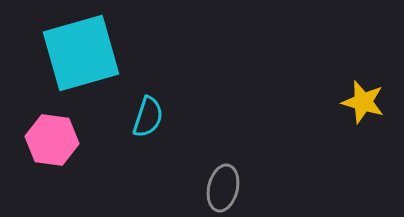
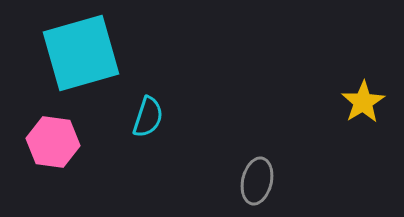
yellow star: rotated 24 degrees clockwise
pink hexagon: moved 1 px right, 2 px down
gray ellipse: moved 34 px right, 7 px up
